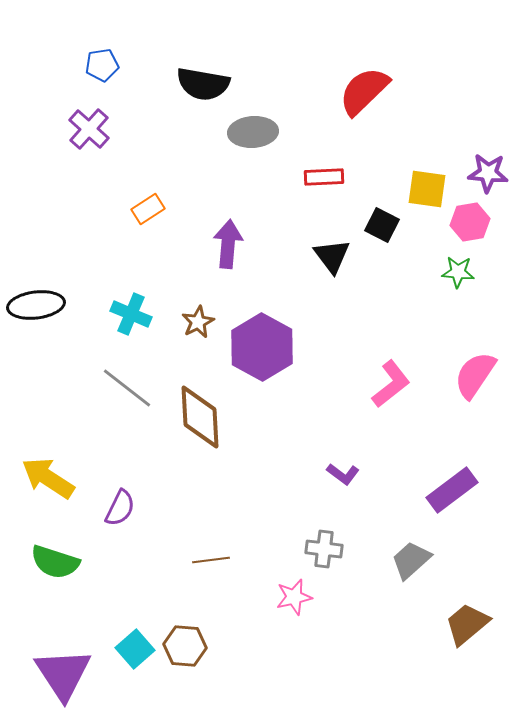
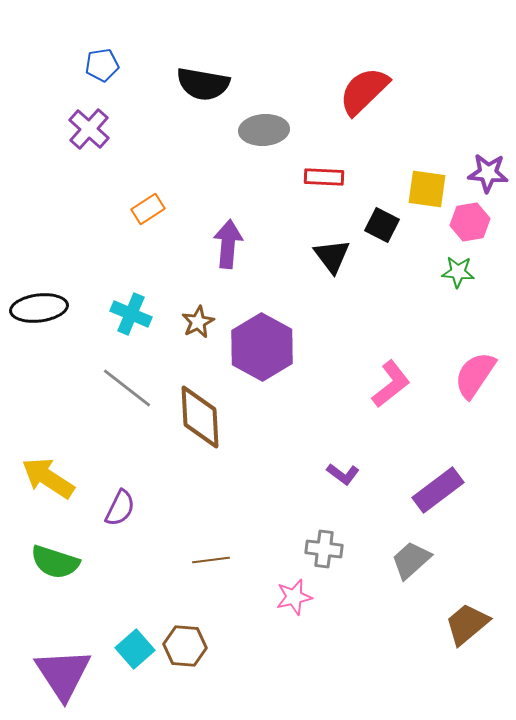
gray ellipse: moved 11 px right, 2 px up
red rectangle: rotated 6 degrees clockwise
black ellipse: moved 3 px right, 3 px down
purple rectangle: moved 14 px left
